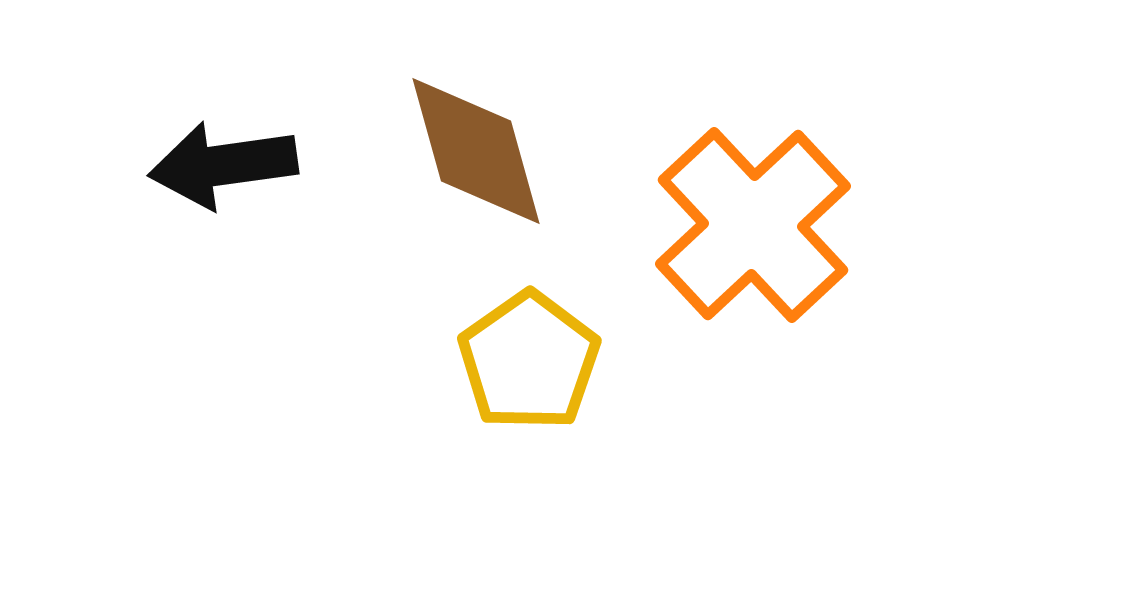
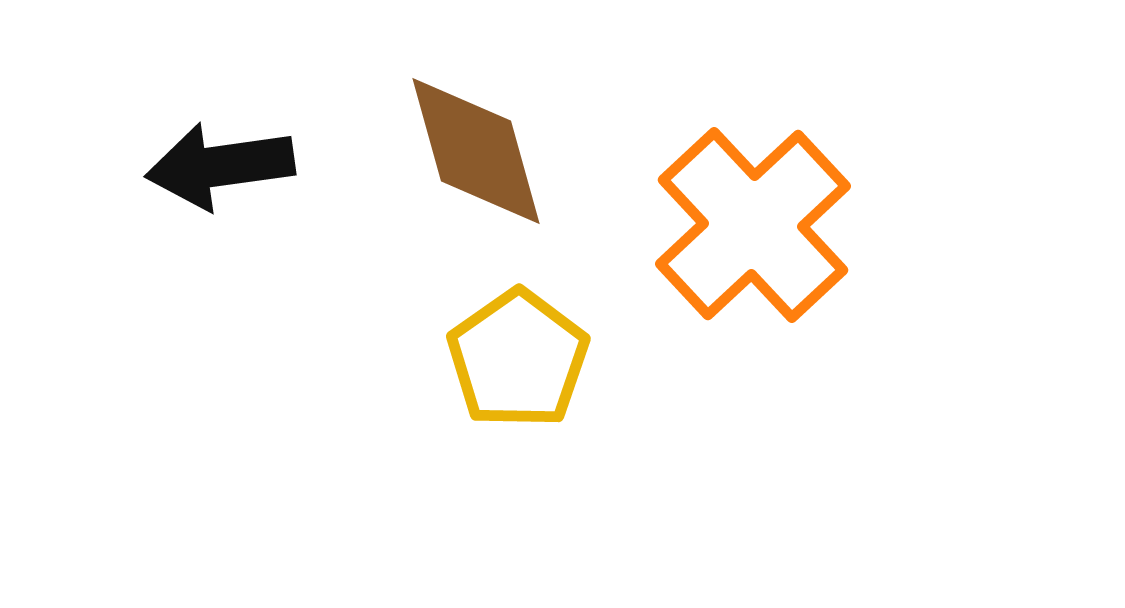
black arrow: moved 3 px left, 1 px down
yellow pentagon: moved 11 px left, 2 px up
